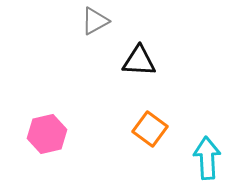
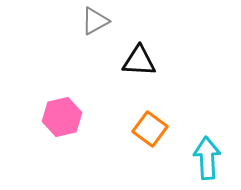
pink hexagon: moved 15 px right, 17 px up
